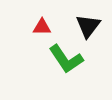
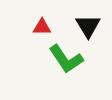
black triangle: rotated 8 degrees counterclockwise
